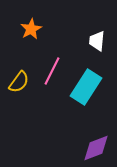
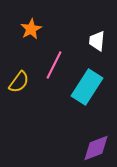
pink line: moved 2 px right, 6 px up
cyan rectangle: moved 1 px right
